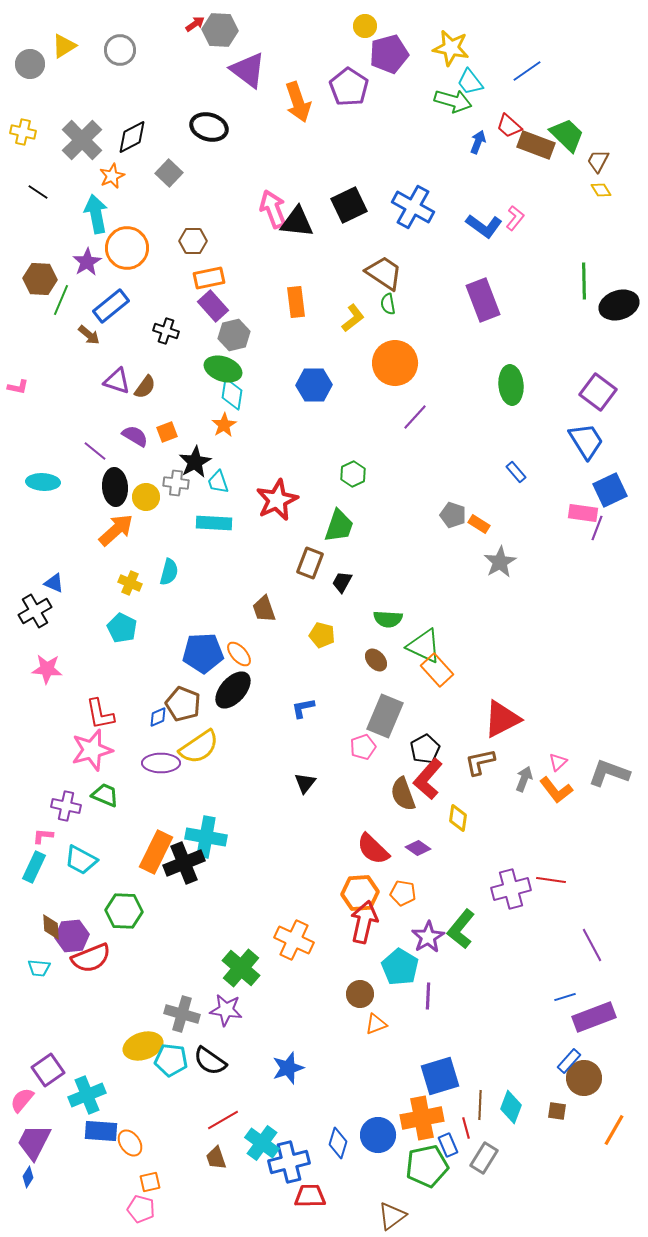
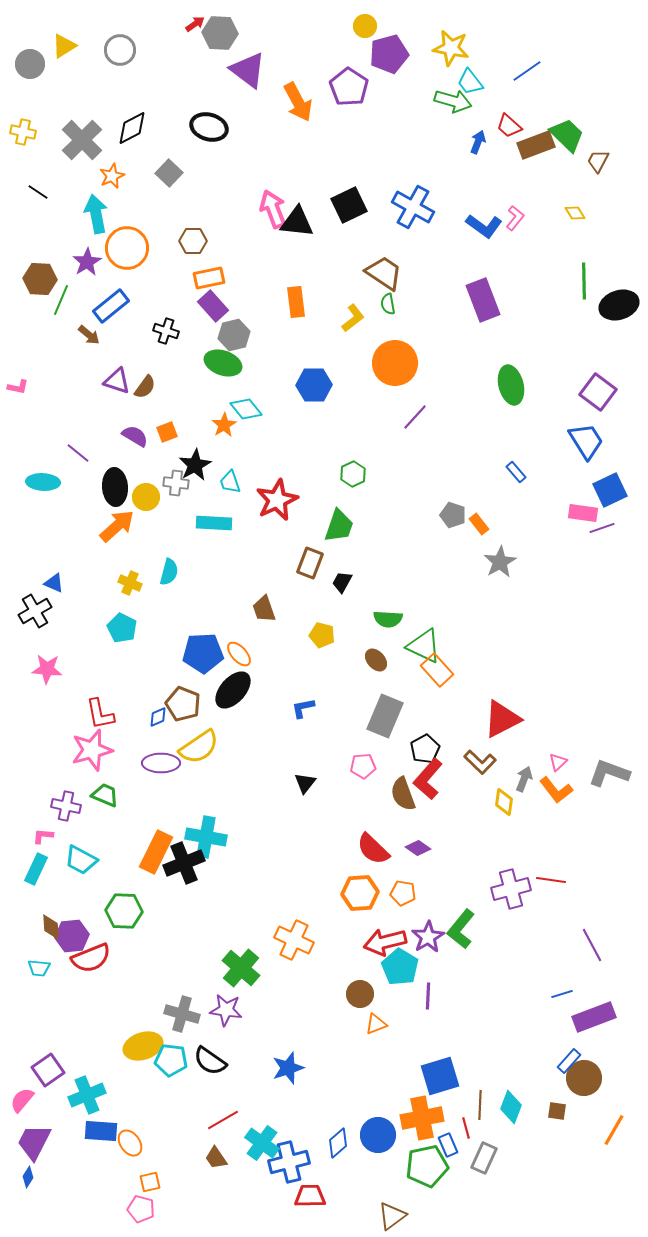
gray hexagon at (220, 30): moved 3 px down
orange arrow at (298, 102): rotated 9 degrees counterclockwise
black diamond at (132, 137): moved 9 px up
brown rectangle at (536, 145): rotated 42 degrees counterclockwise
yellow diamond at (601, 190): moved 26 px left, 23 px down
green ellipse at (223, 369): moved 6 px up
green ellipse at (511, 385): rotated 9 degrees counterclockwise
cyan diamond at (232, 394): moved 14 px right, 15 px down; rotated 48 degrees counterclockwise
purple line at (95, 451): moved 17 px left, 2 px down
black star at (195, 462): moved 3 px down
cyan trapezoid at (218, 482): moved 12 px right
orange rectangle at (479, 524): rotated 20 degrees clockwise
purple line at (597, 528): moved 5 px right; rotated 50 degrees clockwise
orange arrow at (116, 530): moved 1 px right, 4 px up
pink pentagon at (363, 747): moved 19 px down; rotated 15 degrees clockwise
brown L-shape at (480, 762): rotated 124 degrees counterclockwise
yellow diamond at (458, 818): moved 46 px right, 16 px up
cyan rectangle at (34, 867): moved 2 px right, 2 px down
red arrow at (364, 922): moved 21 px right, 20 px down; rotated 117 degrees counterclockwise
blue line at (565, 997): moved 3 px left, 3 px up
blue diamond at (338, 1143): rotated 32 degrees clockwise
brown trapezoid at (216, 1158): rotated 15 degrees counterclockwise
gray rectangle at (484, 1158): rotated 8 degrees counterclockwise
